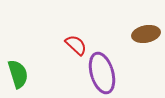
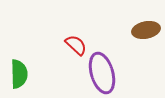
brown ellipse: moved 4 px up
green semicircle: moved 1 px right; rotated 16 degrees clockwise
